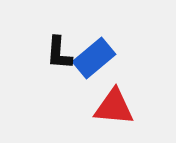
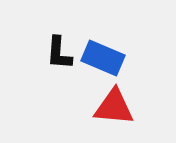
blue rectangle: moved 9 px right; rotated 63 degrees clockwise
